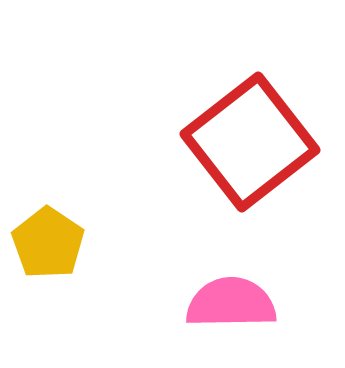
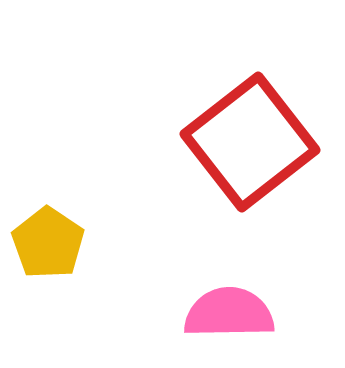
pink semicircle: moved 2 px left, 10 px down
